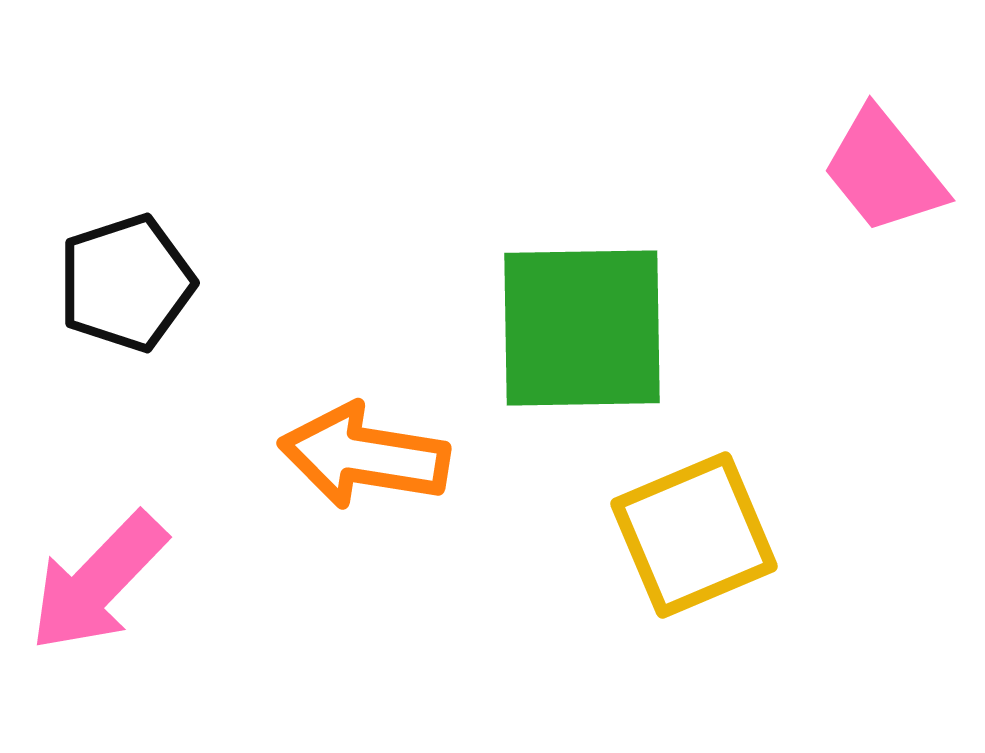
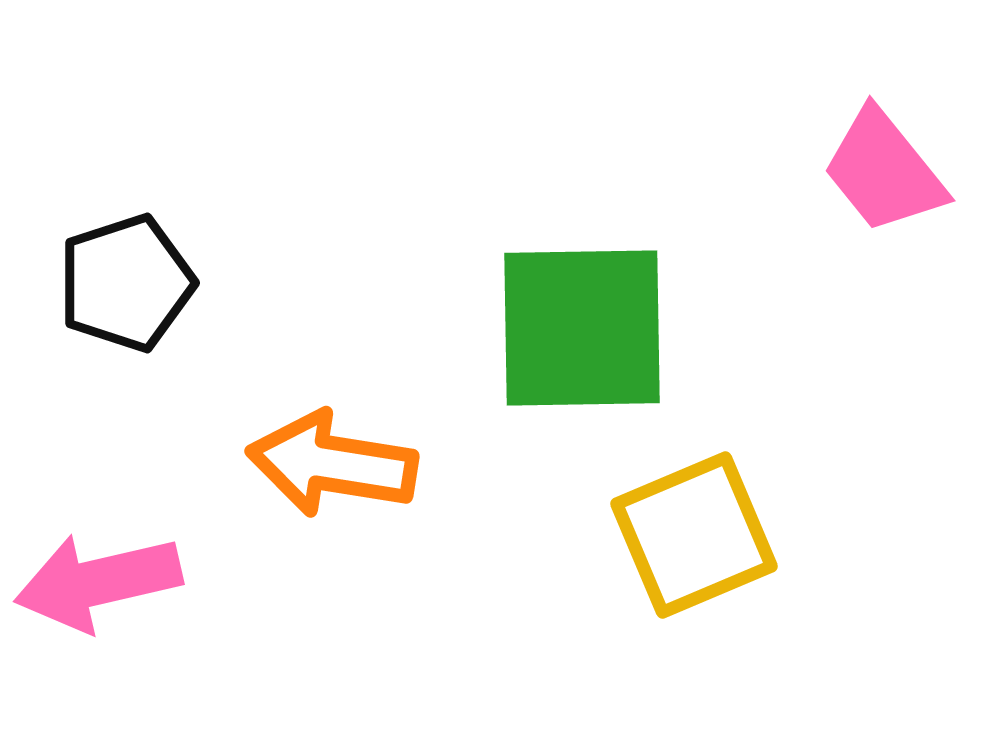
orange arrow: moved 32 px left, 8 px down
pink arrow: rotated 33 degrees clockwise
